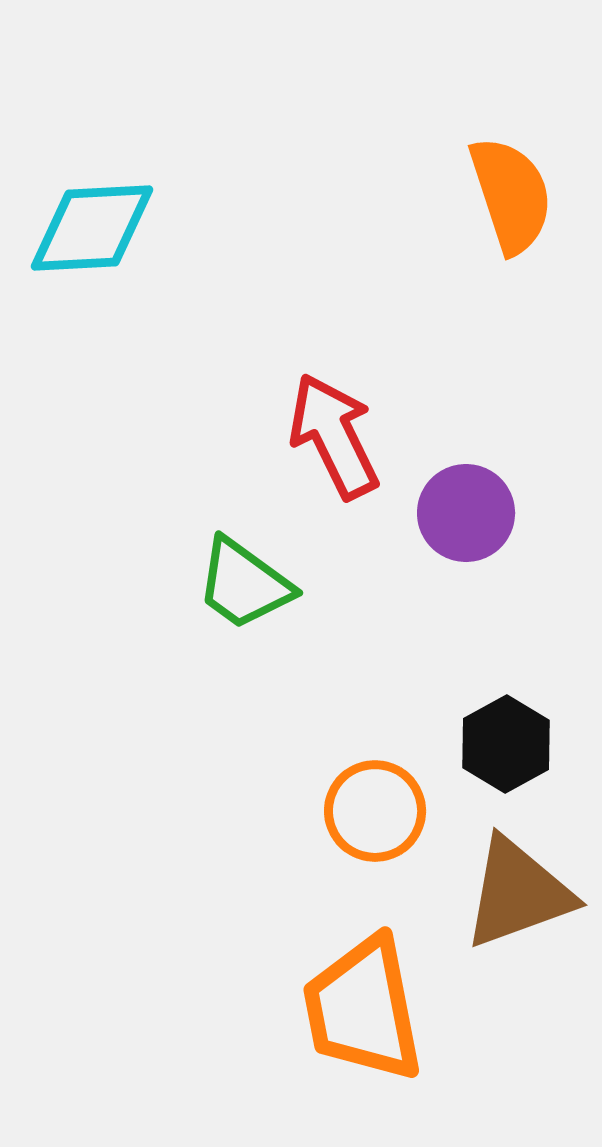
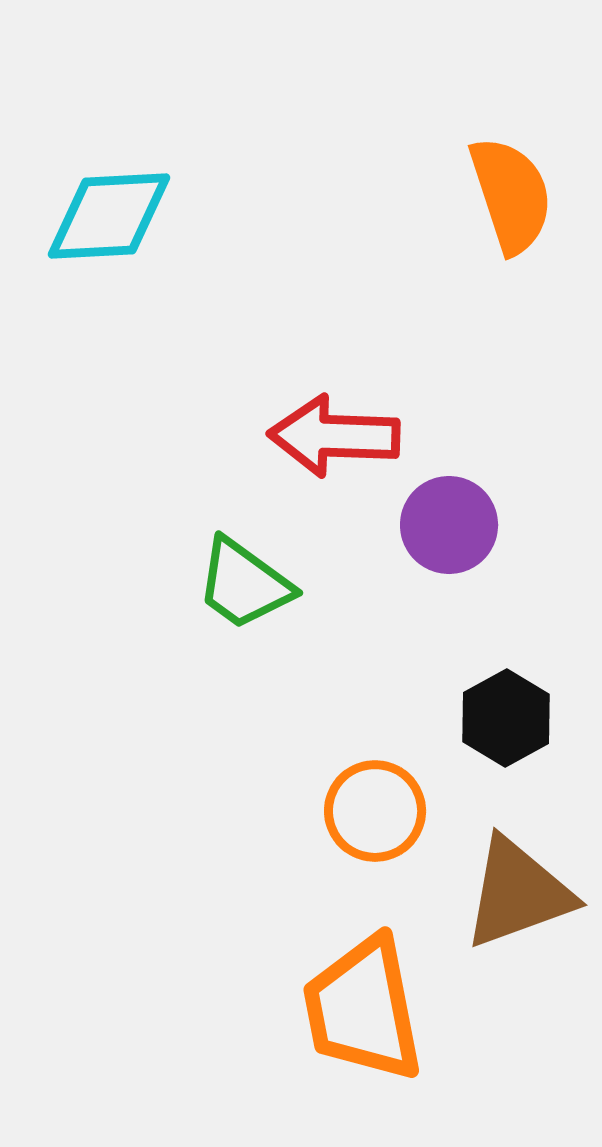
cyan diamond: moved 17 px right, 12 px up
red arrow: rotated 62 degrees counterclockwise
purple circle: moved 17 px left, 12 px down
black hexagon: moved 26 px up
